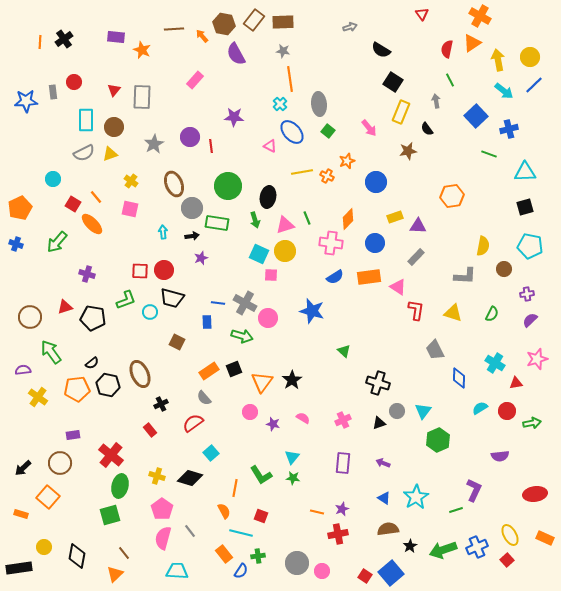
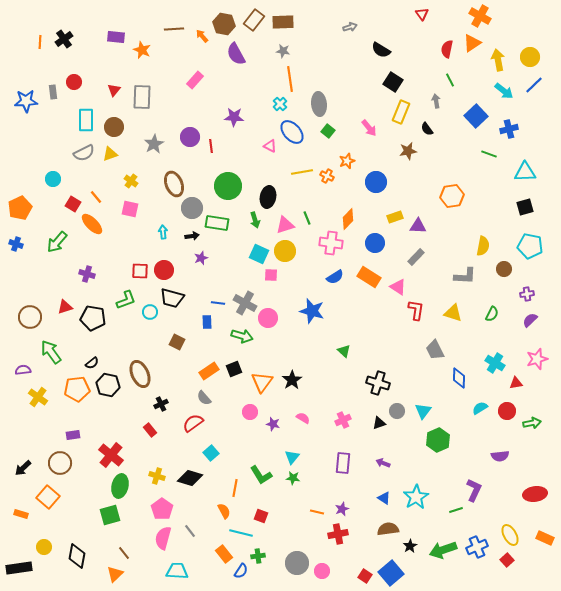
orange rectangle at (369, 277): rotated 40 degrees clockwise
